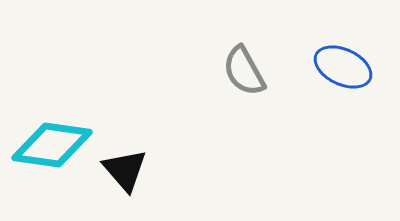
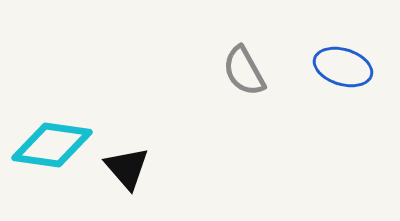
blue ellipse: rotated 8 degrees counterclockwise
black triangle: moved 2 px right, 2 px up
